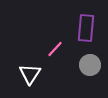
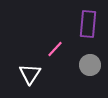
purple rectangle: moved 2 px right, 4 px up
